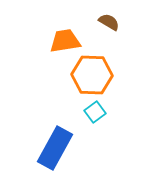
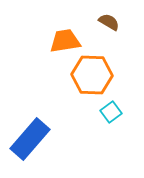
cyan square: moved 16 px right
blue rectangle: moved 25 px left, 9 px up; rotated 12 degrees clockwise
